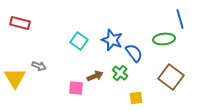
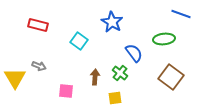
blue line: moved 1 px right, 5 px up; rotated 54 degrees counterclockwise
red rectangle: moved 18 px right, 2 px down
blue star: moved 18 px up; rotated 10 degrees clockwise
brown arrow: moved 1 px down; rotated 63 degrees counterclockwise
pink square: moved 10 px left, 3 px down
yellow square: moved 21 px left
